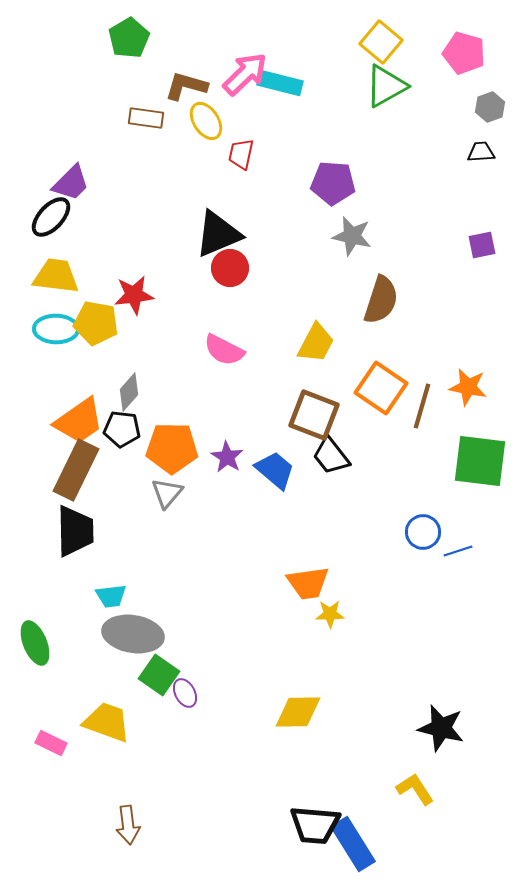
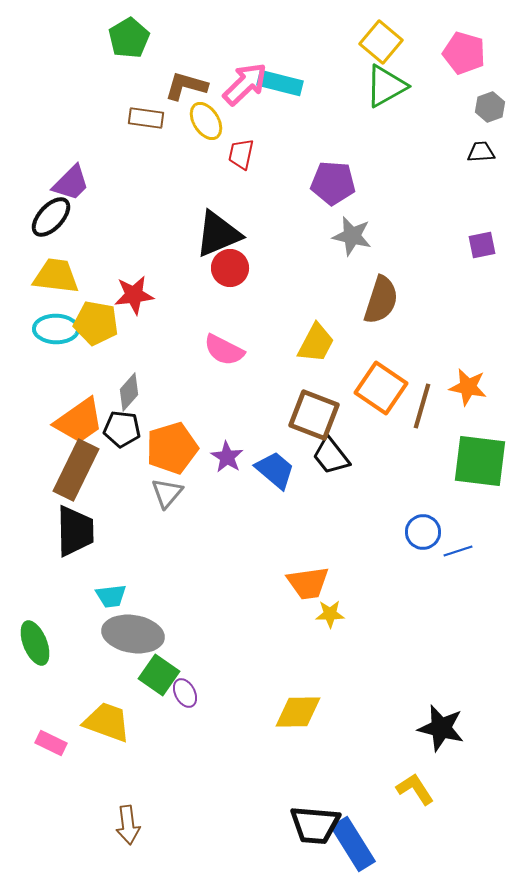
pink arrow at (245, 74): moved 10 px down
orange pentagon at (172, 448): rotated 18 degrees counterclockwise
